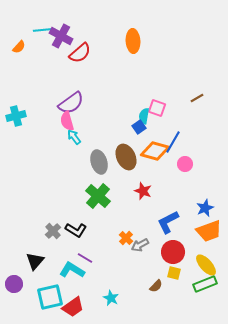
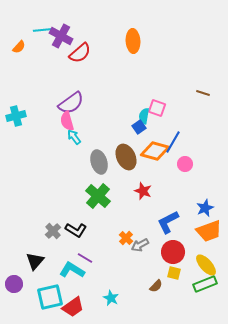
brown line: moved 6 px right, 5 px up; rotated 48 degrees clockwise
